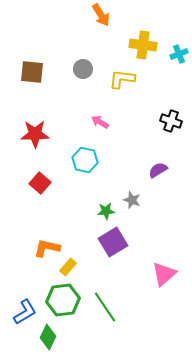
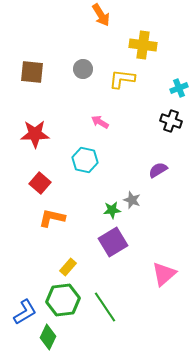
cyan cross: moved 34 px down
green star: moved 6 px right, 1 px up
orange L-shape: moved 5 px right, 30 px up
